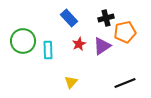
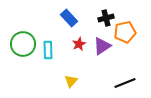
green circle: moved 3 px down
yellow triangle: moved 1 px up
